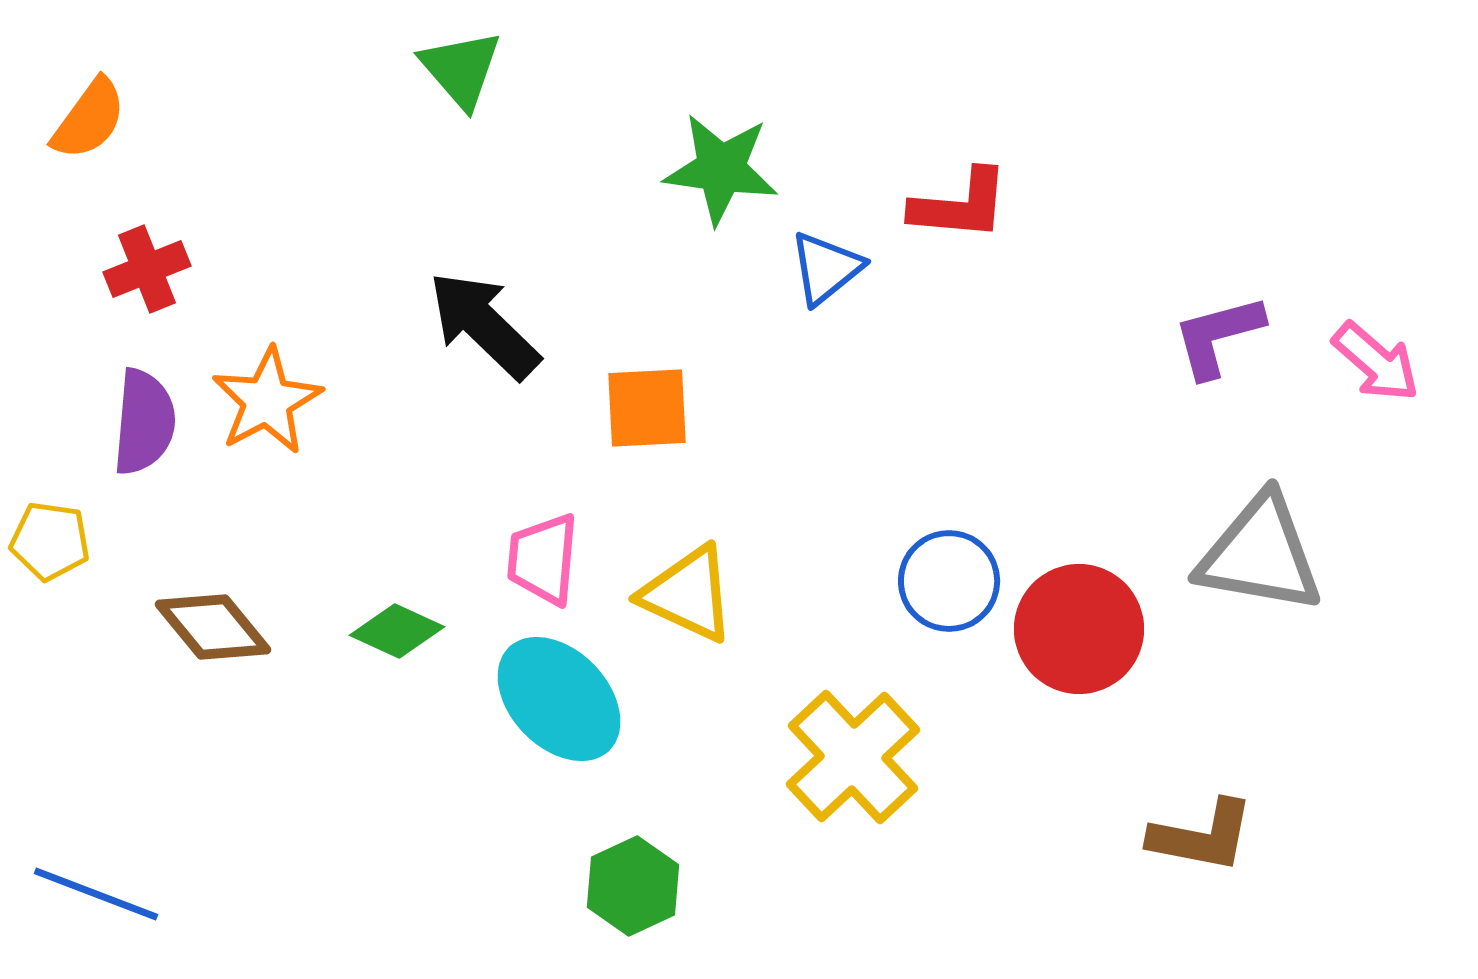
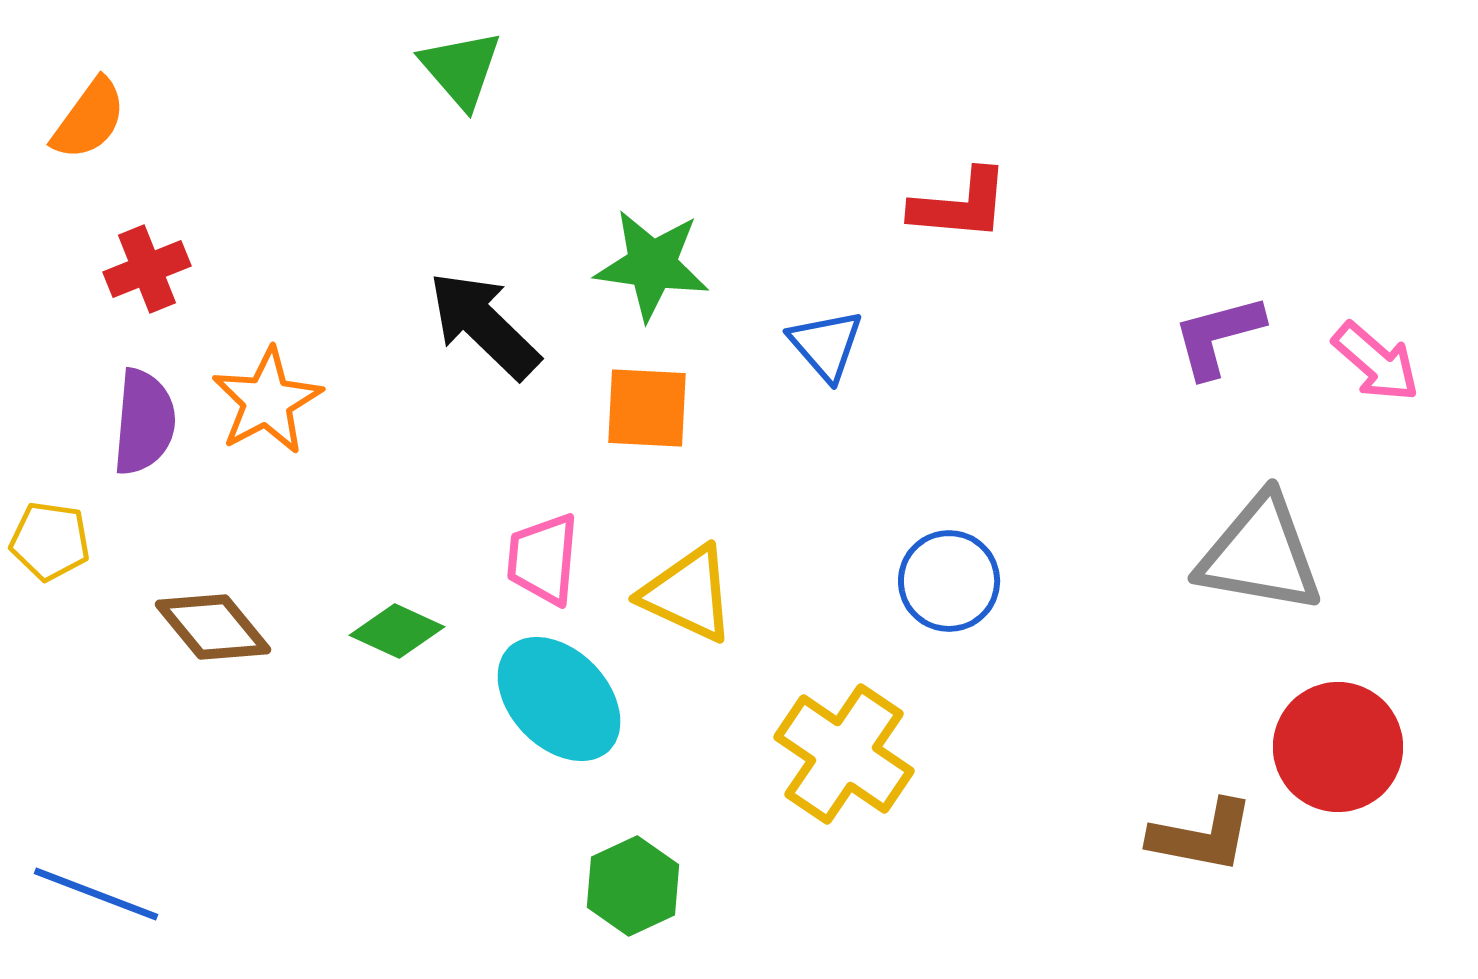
green star: moved 69 px left, 96 px down
blue triangle: moved 77 px down; rotated 32 degrees counterclockwise
orange square: rotated 6 degrees clockwise
red circle: moved 259 px right, 118 px down
yellow cross: moved 9 px left, 3 px up; rotated 13 degrees counterclockwise
